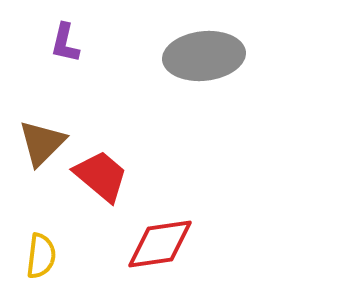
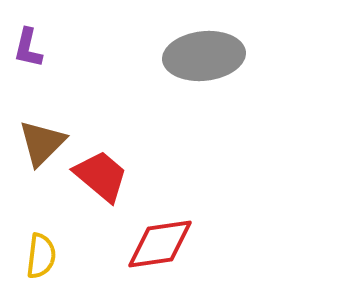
purple L-shape: moved 37 px left, 5 px down
